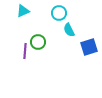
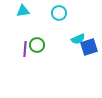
cyan triangle: rotated 16 degrees clockwise
cyan semicircle: moved 9 px right, 9 px down; rotated 88 degrees counterclockwise
green circle: moved 1 px left, 3 px down
purple line: moved 2 px up
